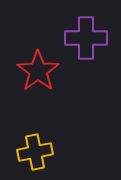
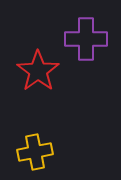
purple cross: moved 1 px down
